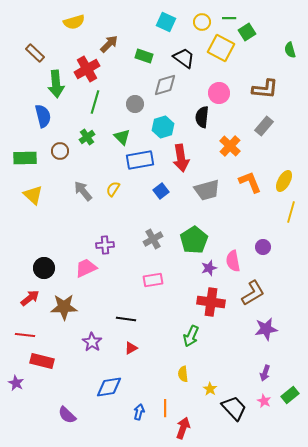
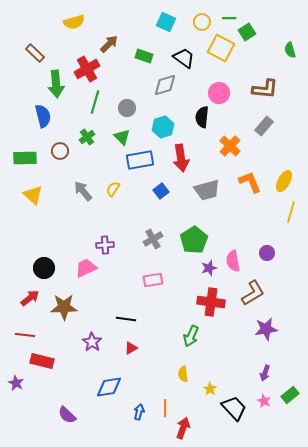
gray circle at (135, 104): moved 8 px left, 4 px down
purple circle at (263, 247): moved 4 px right, 6 px down
